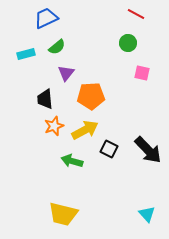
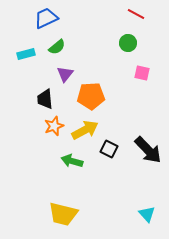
purple triangle: moved 1 px left, 1 px down
